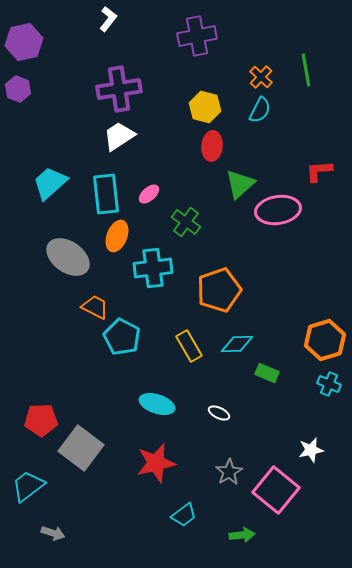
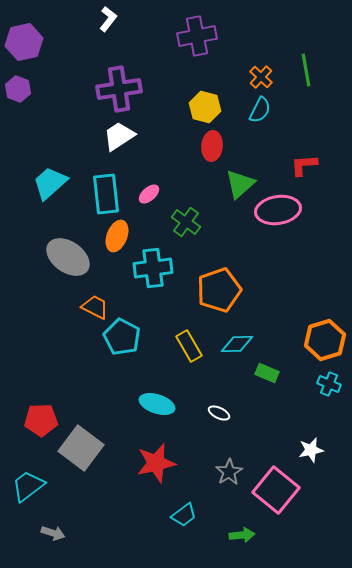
red L-shape at (319, 171): moved 15 px left, 6 px up
